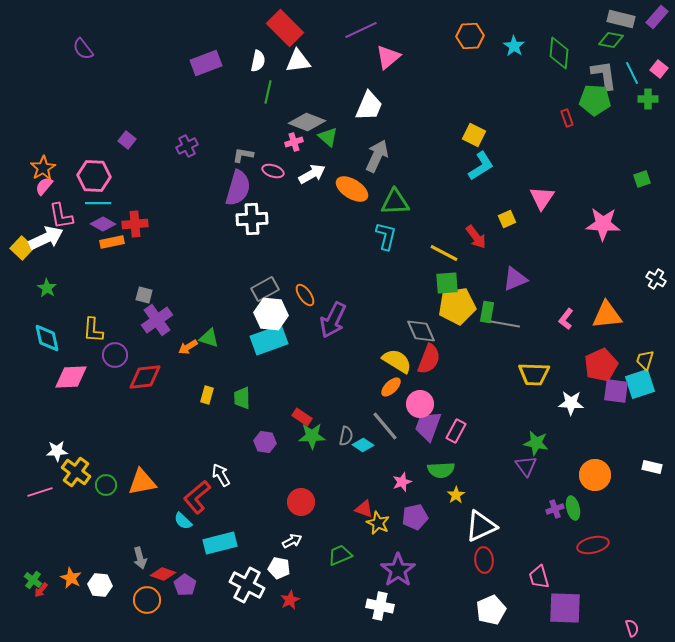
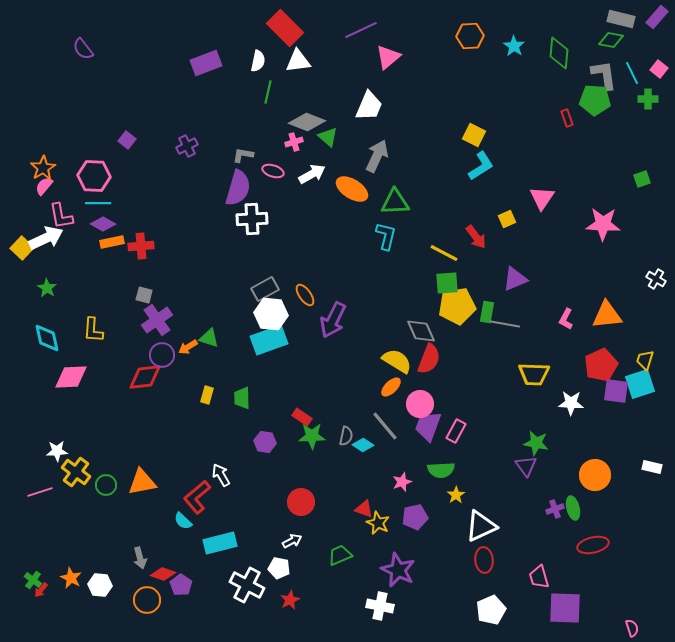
red cross at (135, 224): moved 6 px right, 22 px down
pink L-shape at (566, 319): rotated 10 degrees counterclockwise
purple circle at (115, 355): moved 47 px right
purple star at (398, 570): rotated 12 degrees counterclockwise
purple pentagon at (185, 585): moved 4 px left
